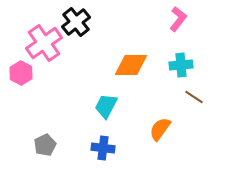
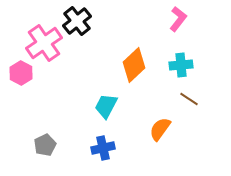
black cross: moved 1 px right, 1 px up
orange diamond: moved 3 px right; rotated 44 degrees counterclockwise
brown line: moved 5 px left, 2 px down
blue cross: rotated 20 degrees counterclockwise
